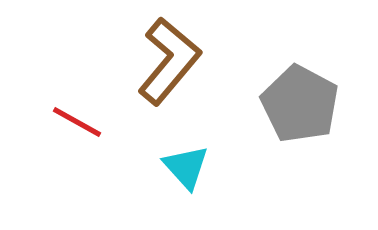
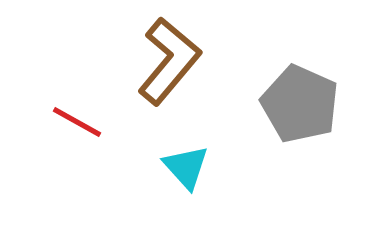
gray pentagon: rotated 4 degrees counterclockwise
